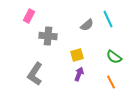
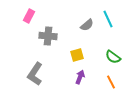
green semicircle: moved 1 px left
purple arrow: moved 1 px right, 3 px down
